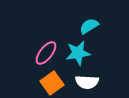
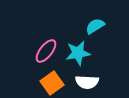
cyan semicircle: moved 6 px right
pink ellipse: moved 2 px up
